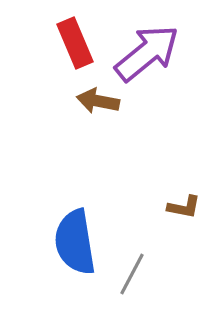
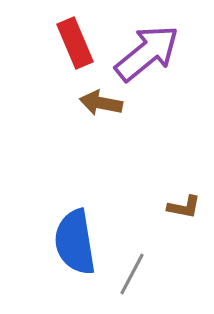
brown arrow: moved 3 px right, 2 px down
